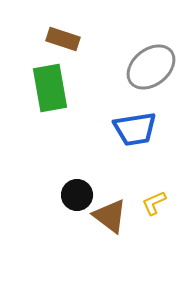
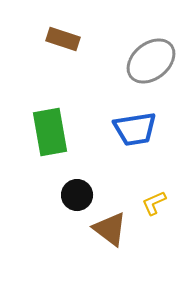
gray ellipse: moved 6 px up
green rectangle: moved 44 px down
brown triangle: moved 13 px down
